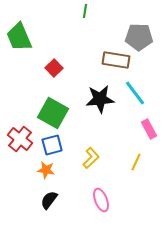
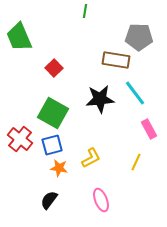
yellow L-shape: rotated 15 degrees clockwise
orange star: moved 13 px right, 2 px up
